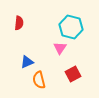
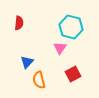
blue triangle: rotated 24 degrees counterclockwise
